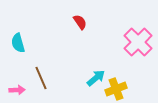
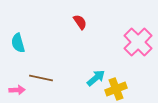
brown line: rotated 55 degrees counterclockwise
